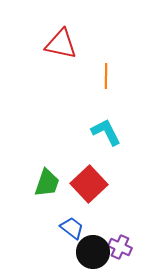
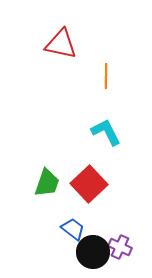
blue trapezoid: moved 1 px right, 1 px down
